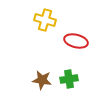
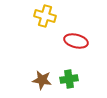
yellow cross: moved 4 px up
